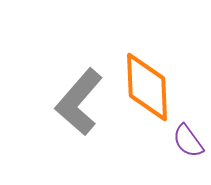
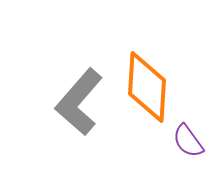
orange diamond: rotated 6 degrees clockwise
